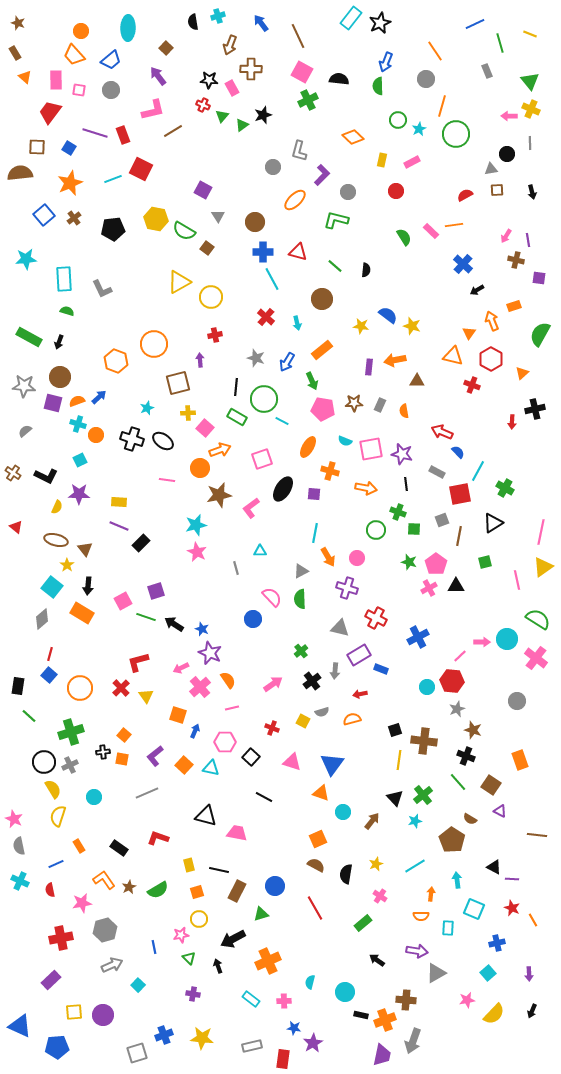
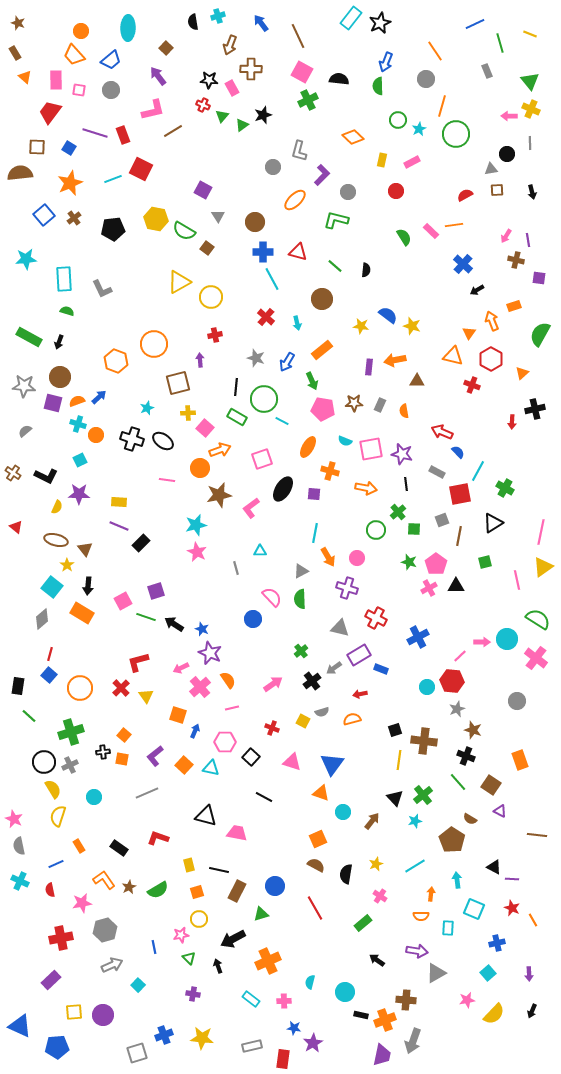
green cross at (398, 512): rotated 28 degrees clockwise
gray arrow at (335, 671): moved 1 px left, 3 px up; rotated 49 degrees clockwise
